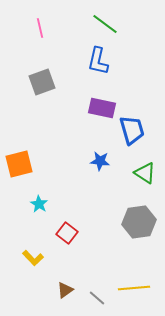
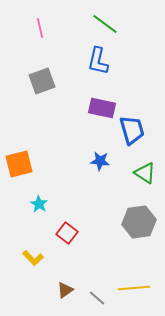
gray square: moved 1 px up
